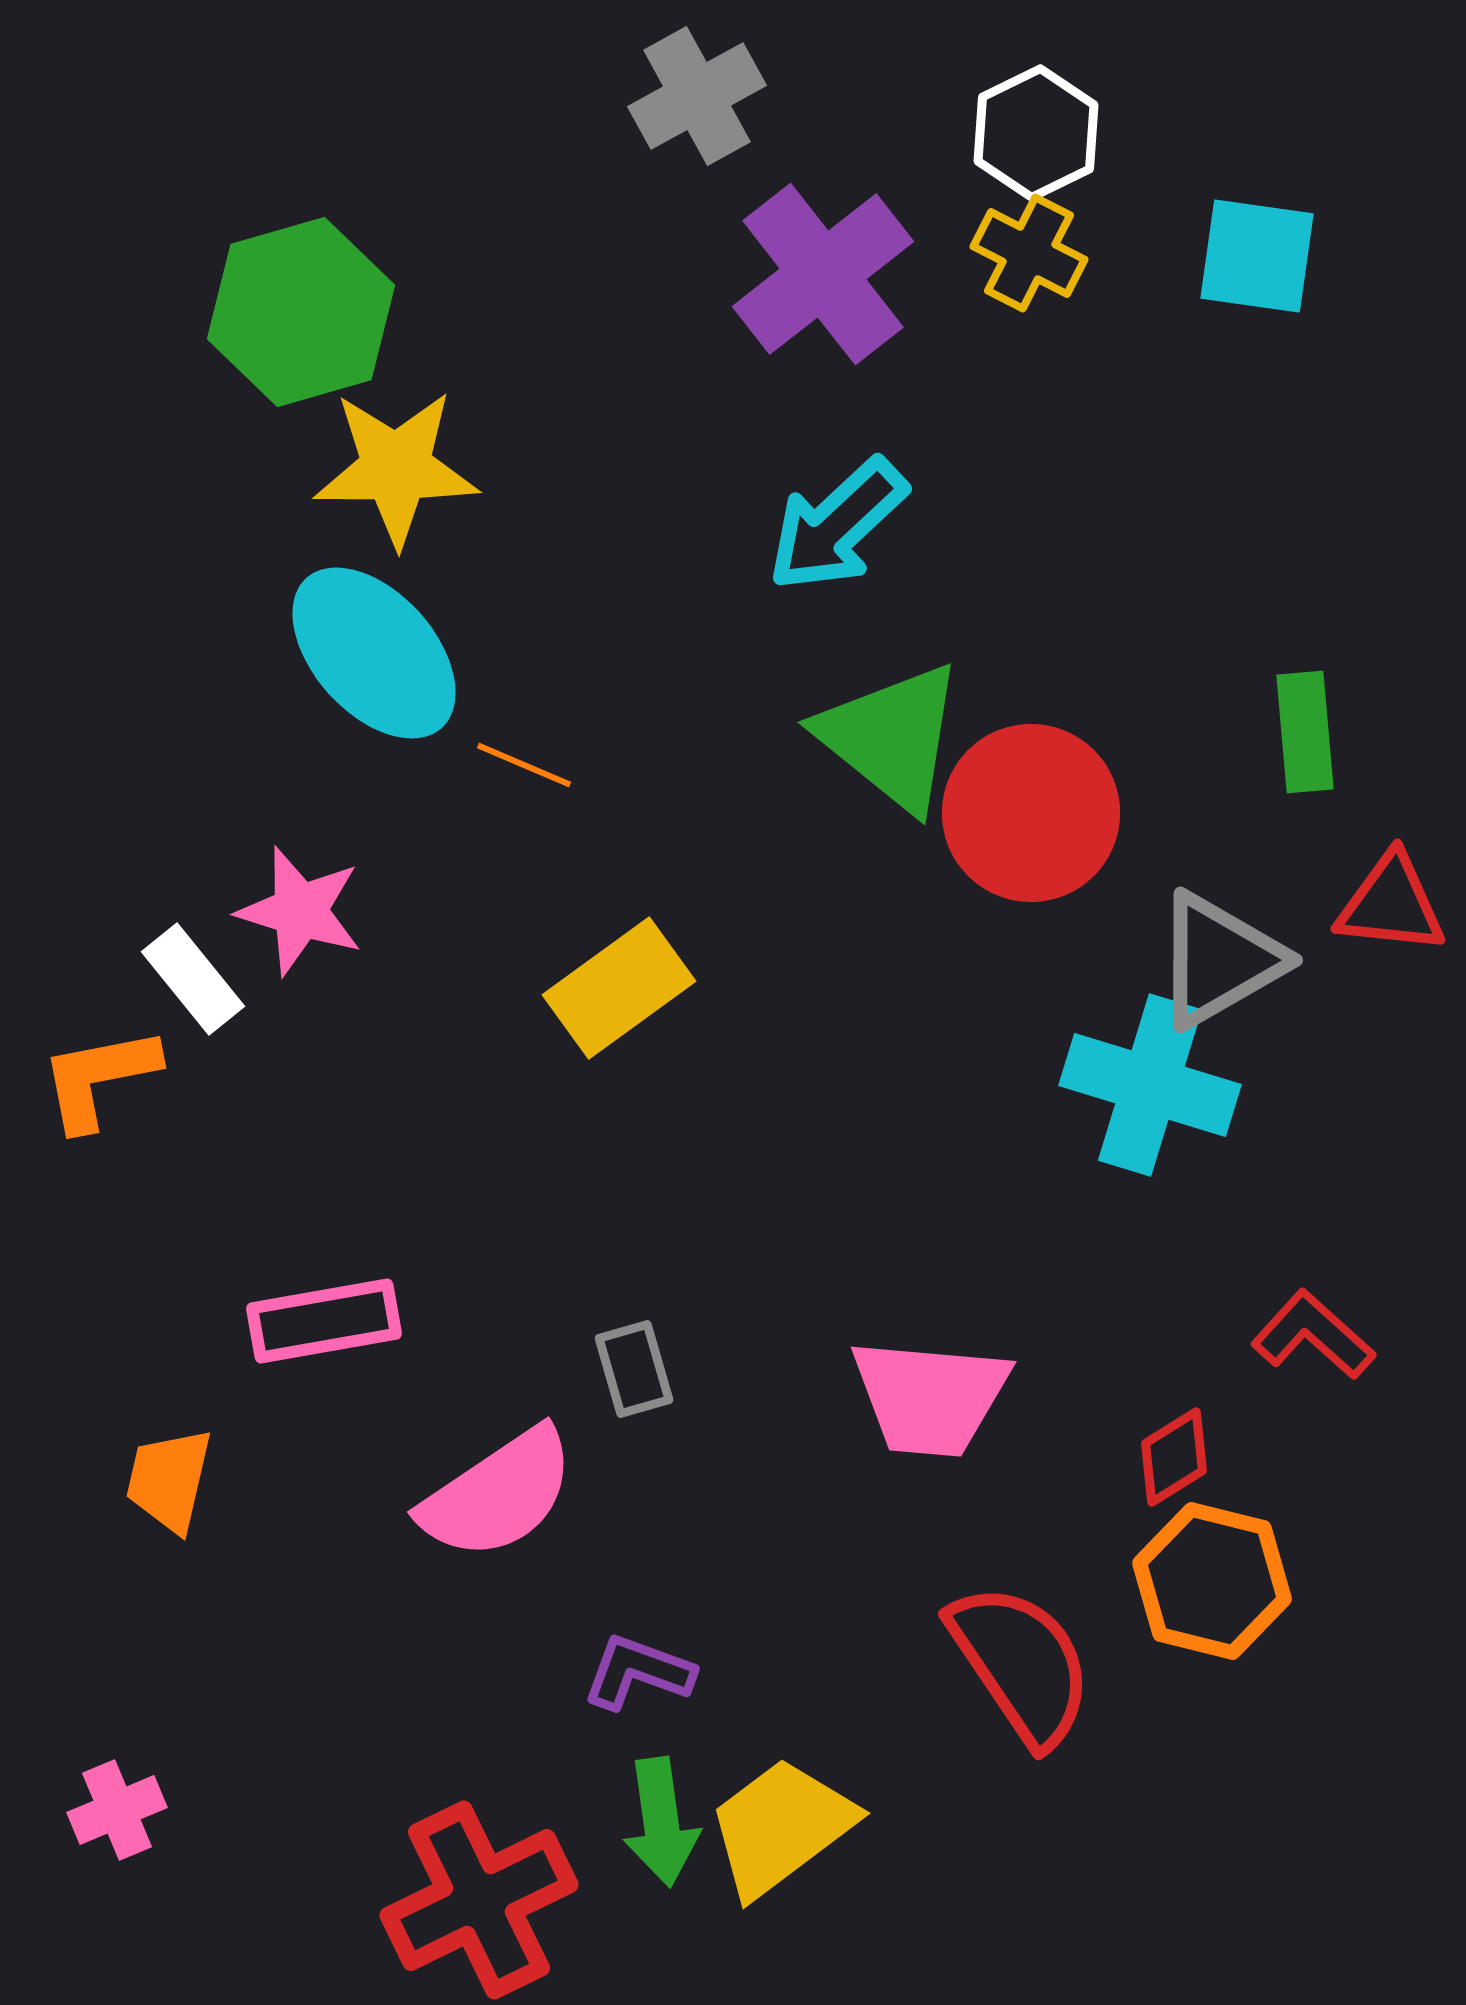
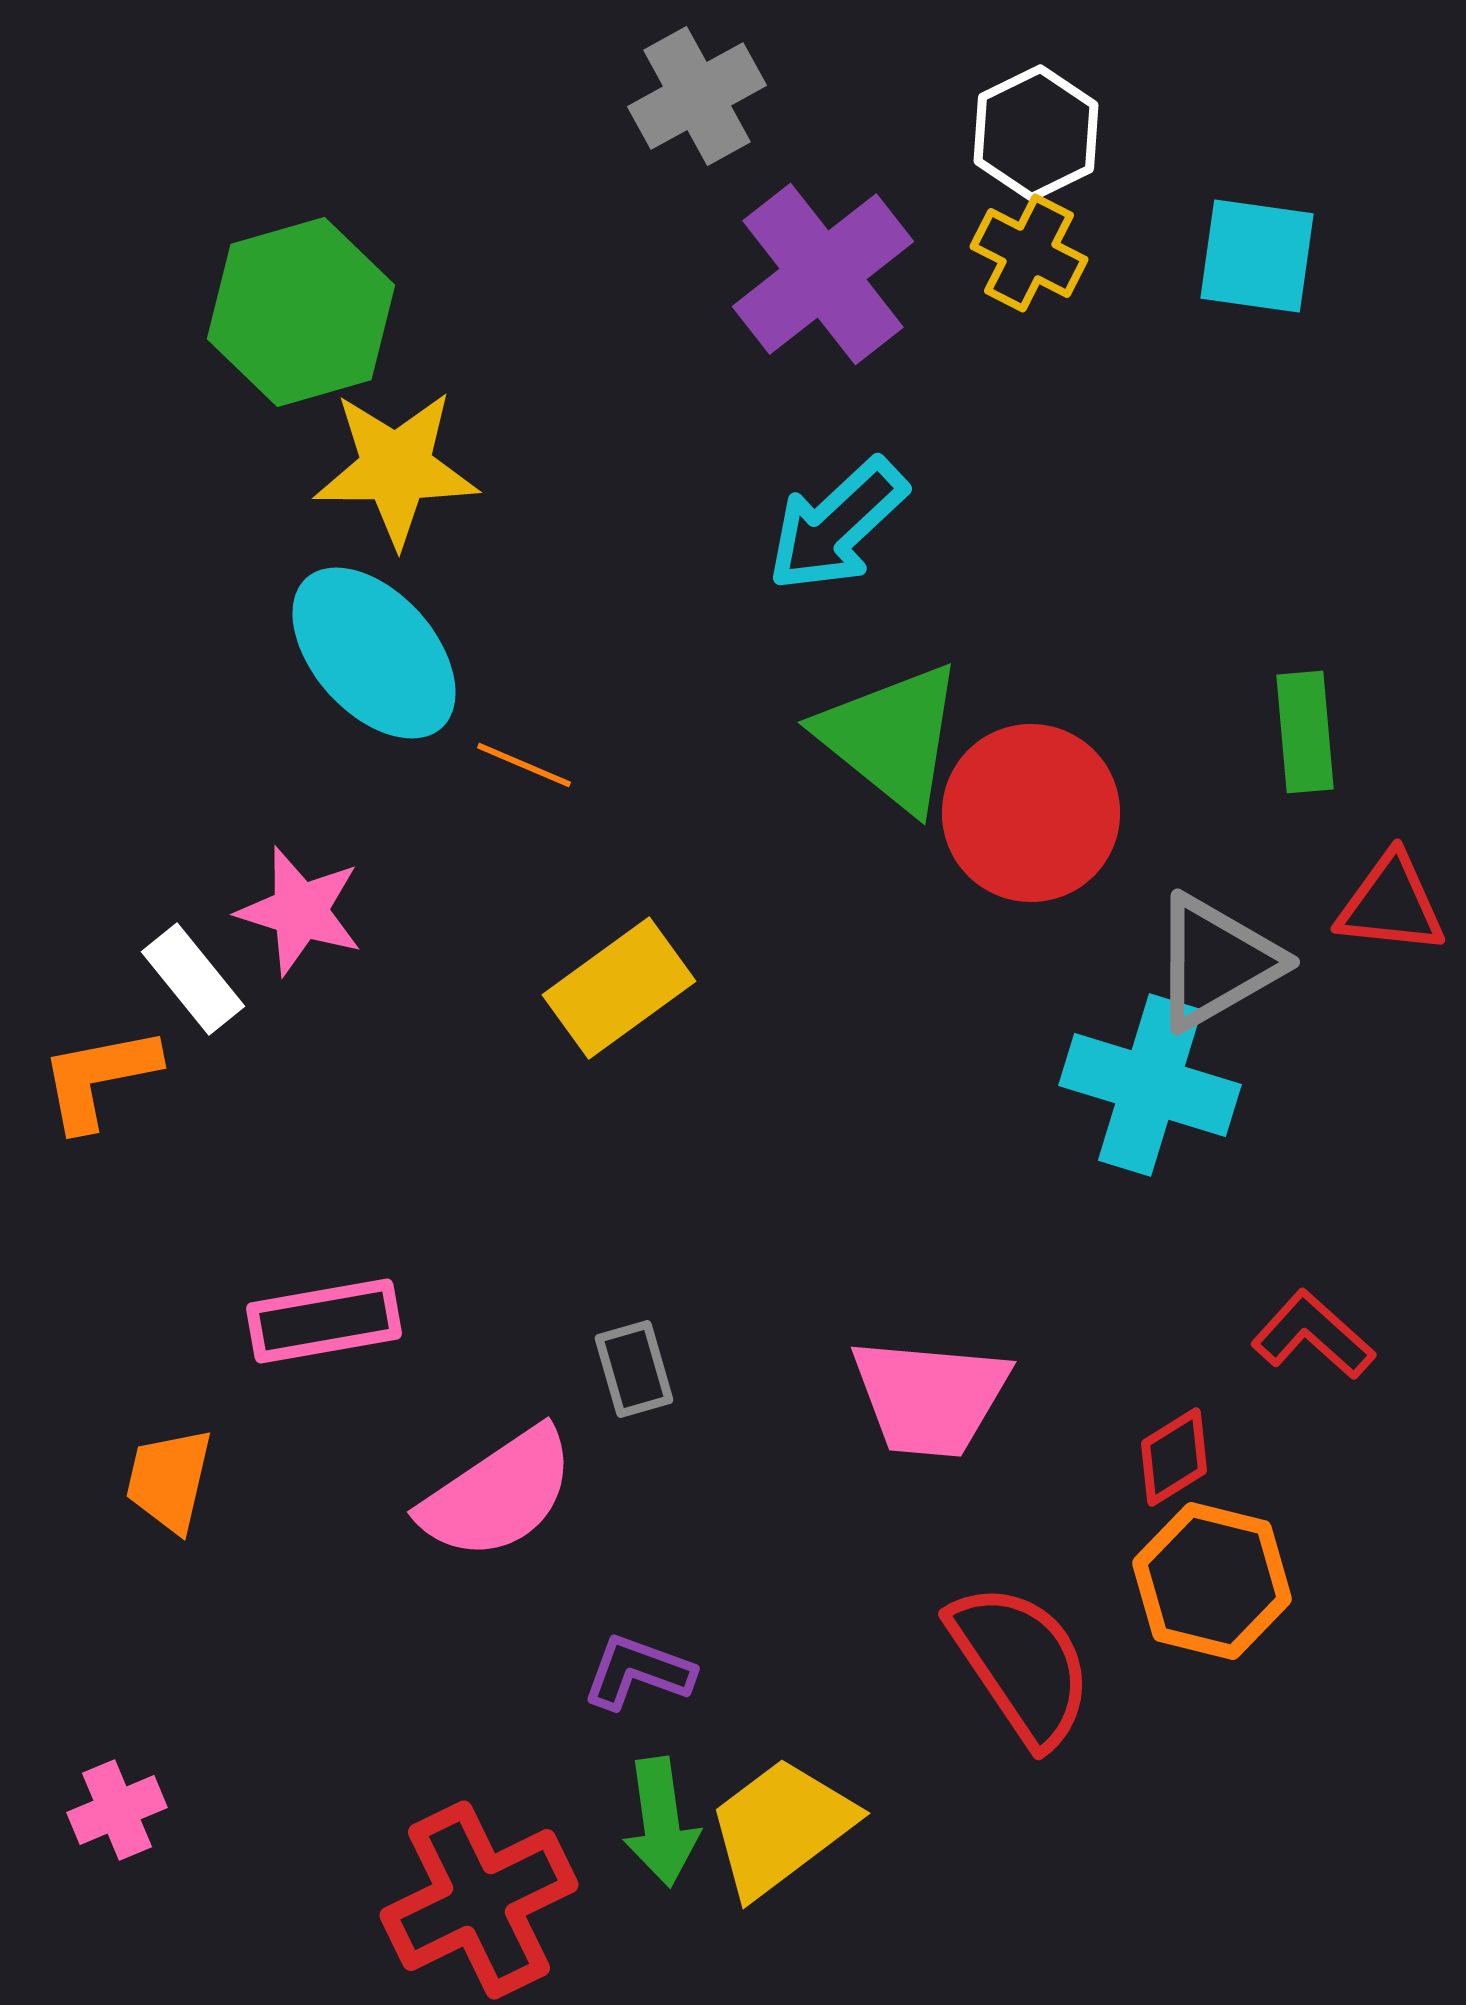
gray triangle: moved 3 px left, 2 px down
